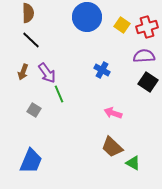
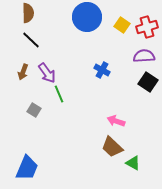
pink arrow: moved 3 px right, 8 px down
blue trapezoid: moved 4 px left, 7 px down
